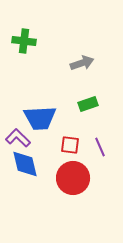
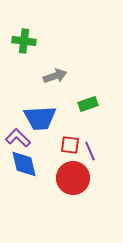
gray arrow: moved 27 px left, 13 px down
purple line: moved 10 px left, 4 px down
blue diamond: moved 1 px left
